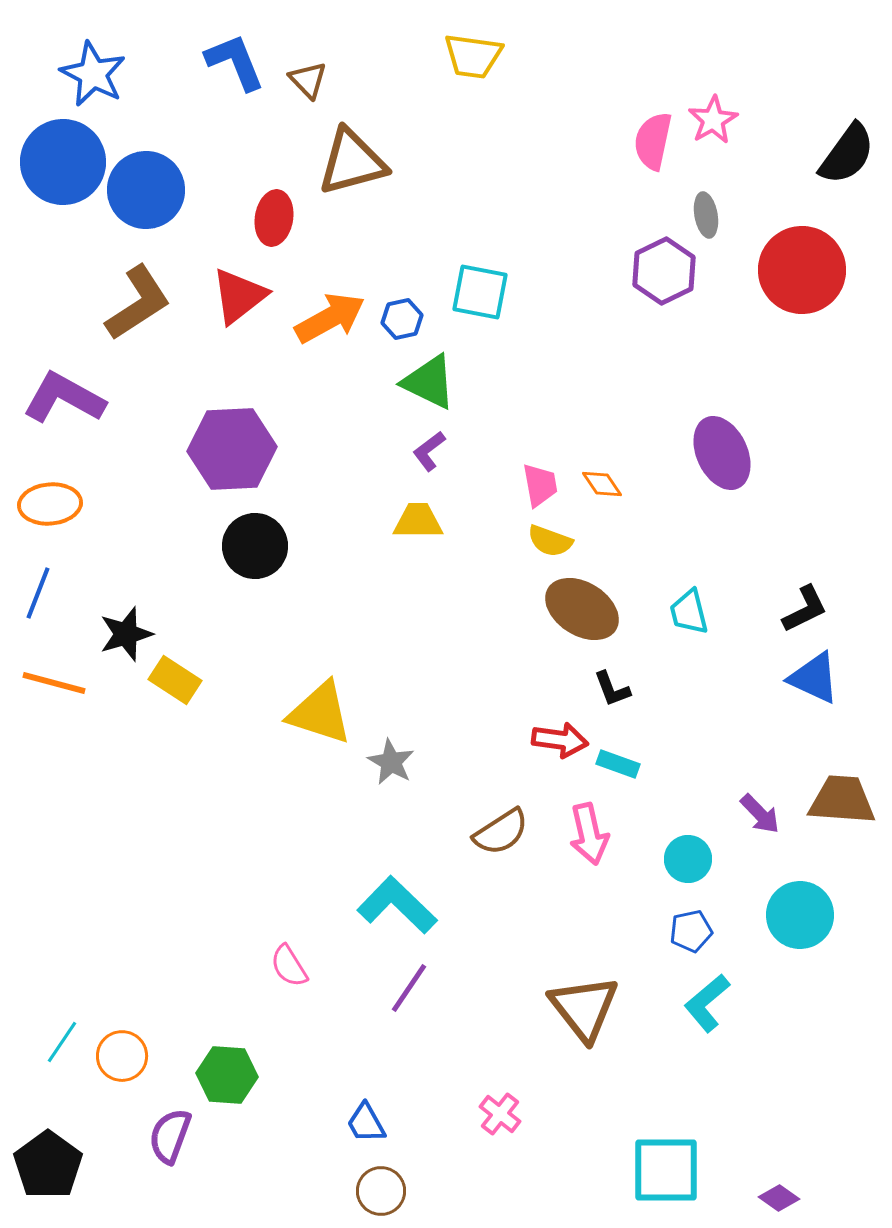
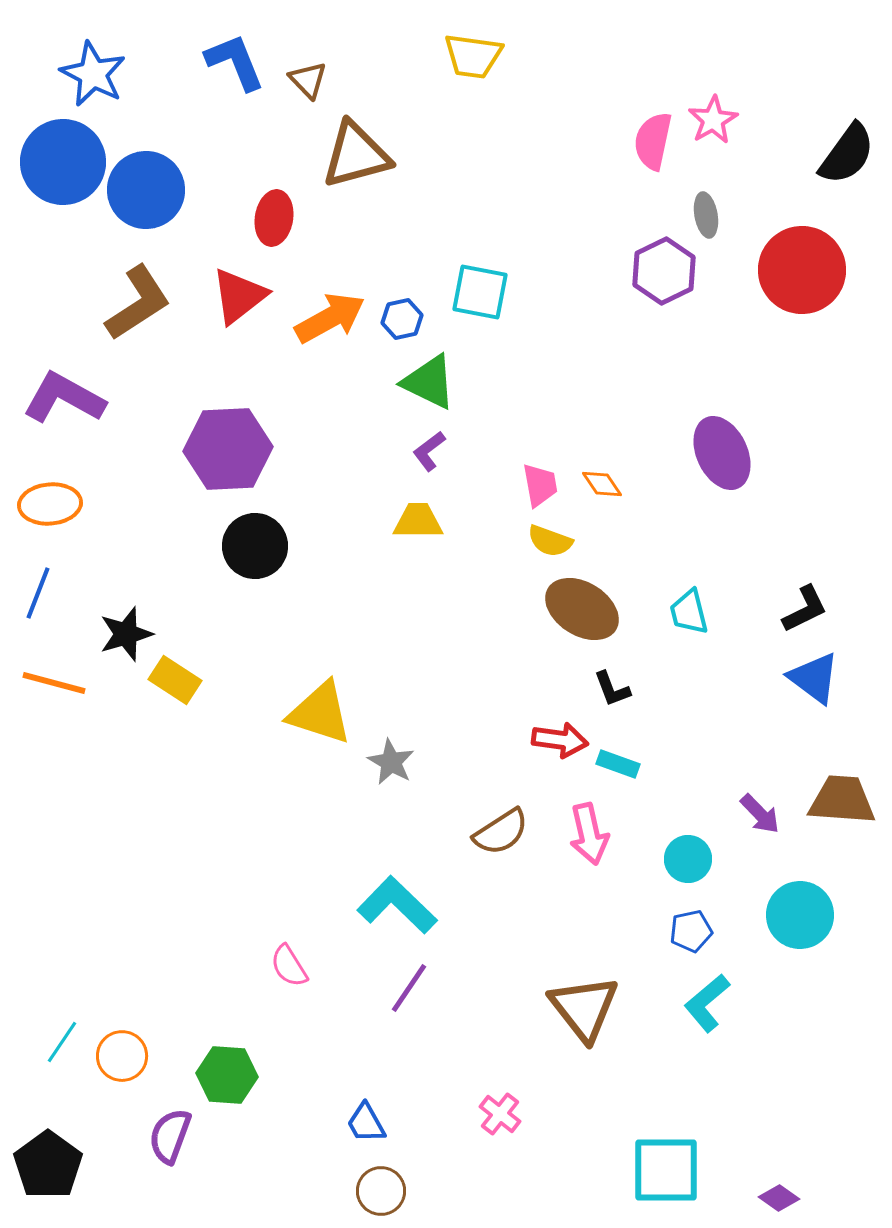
brown triangle at (352, 162): moved 4 px right, 7 px up
purple hexagon at (232, 449): moved 4 px left
blue triangle at (814, 678): rotated 12 degrees clockwise
